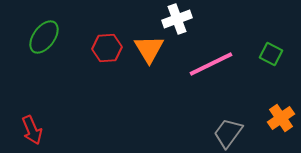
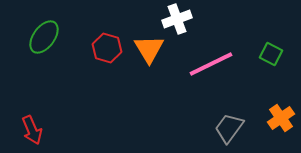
red hexagon: rotated 20 degrees clockwise
gray trapezoid: moved 1 px right, 5 px up
